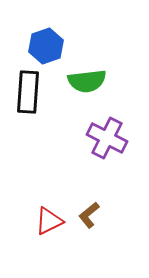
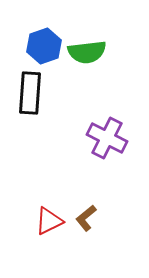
blue hexagon: moved 2 px left
green semicircle: moved 29 px up
black rectangle: moved 2 px right, 1 px down
brown L-shape: moved 3 px left, 3 px down
